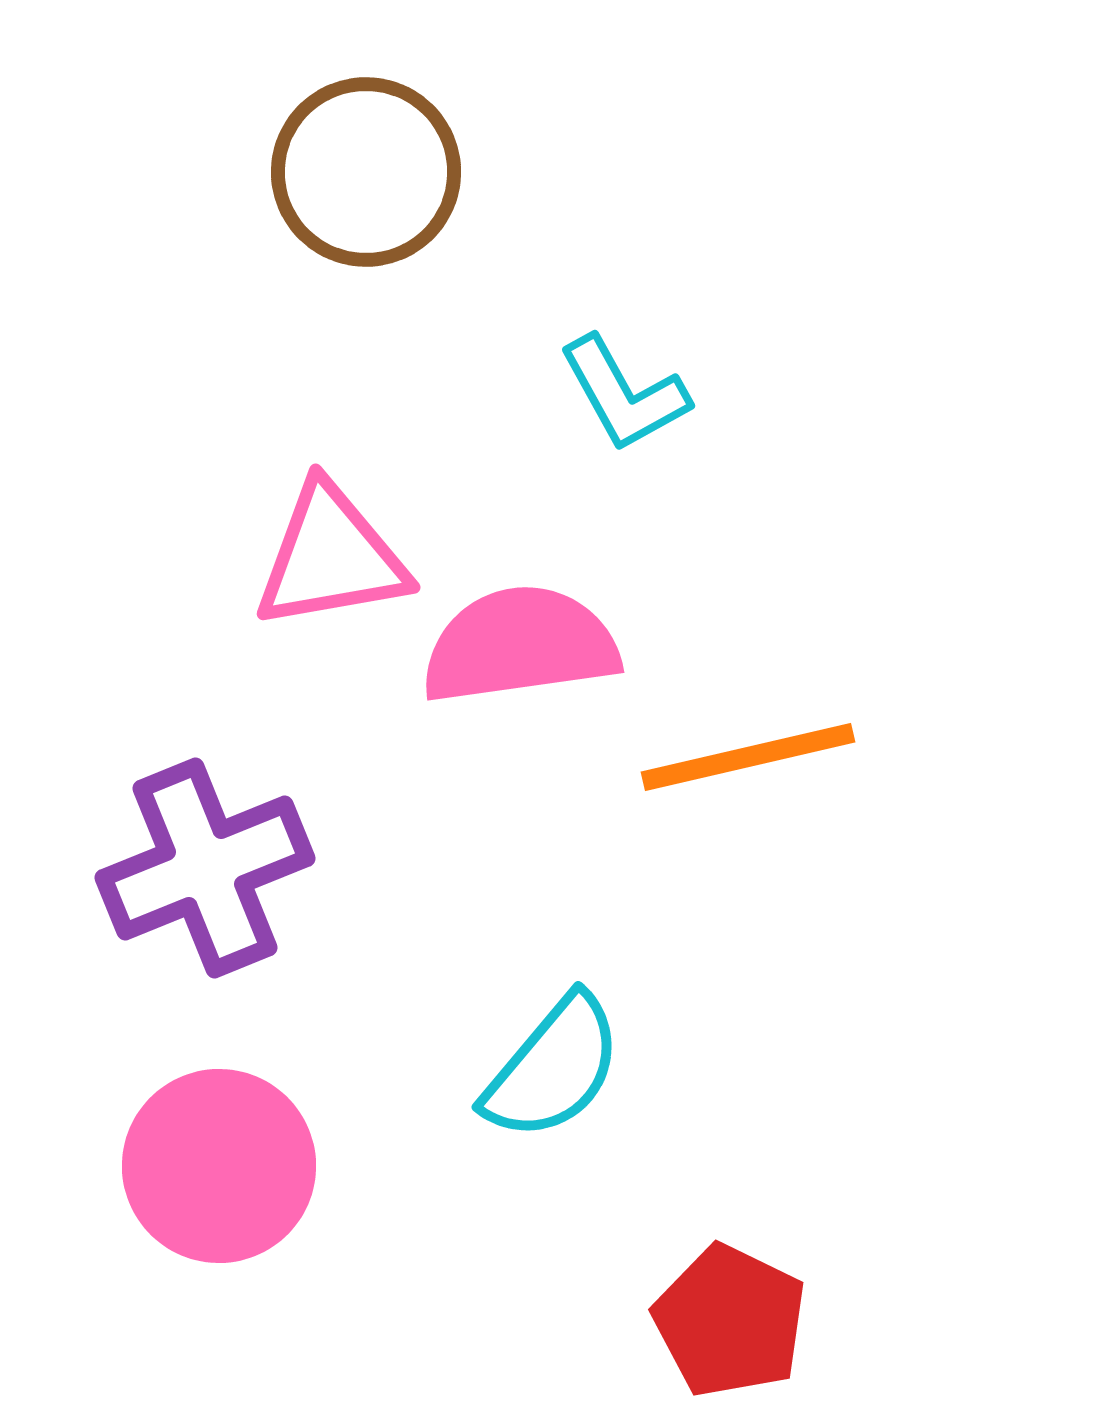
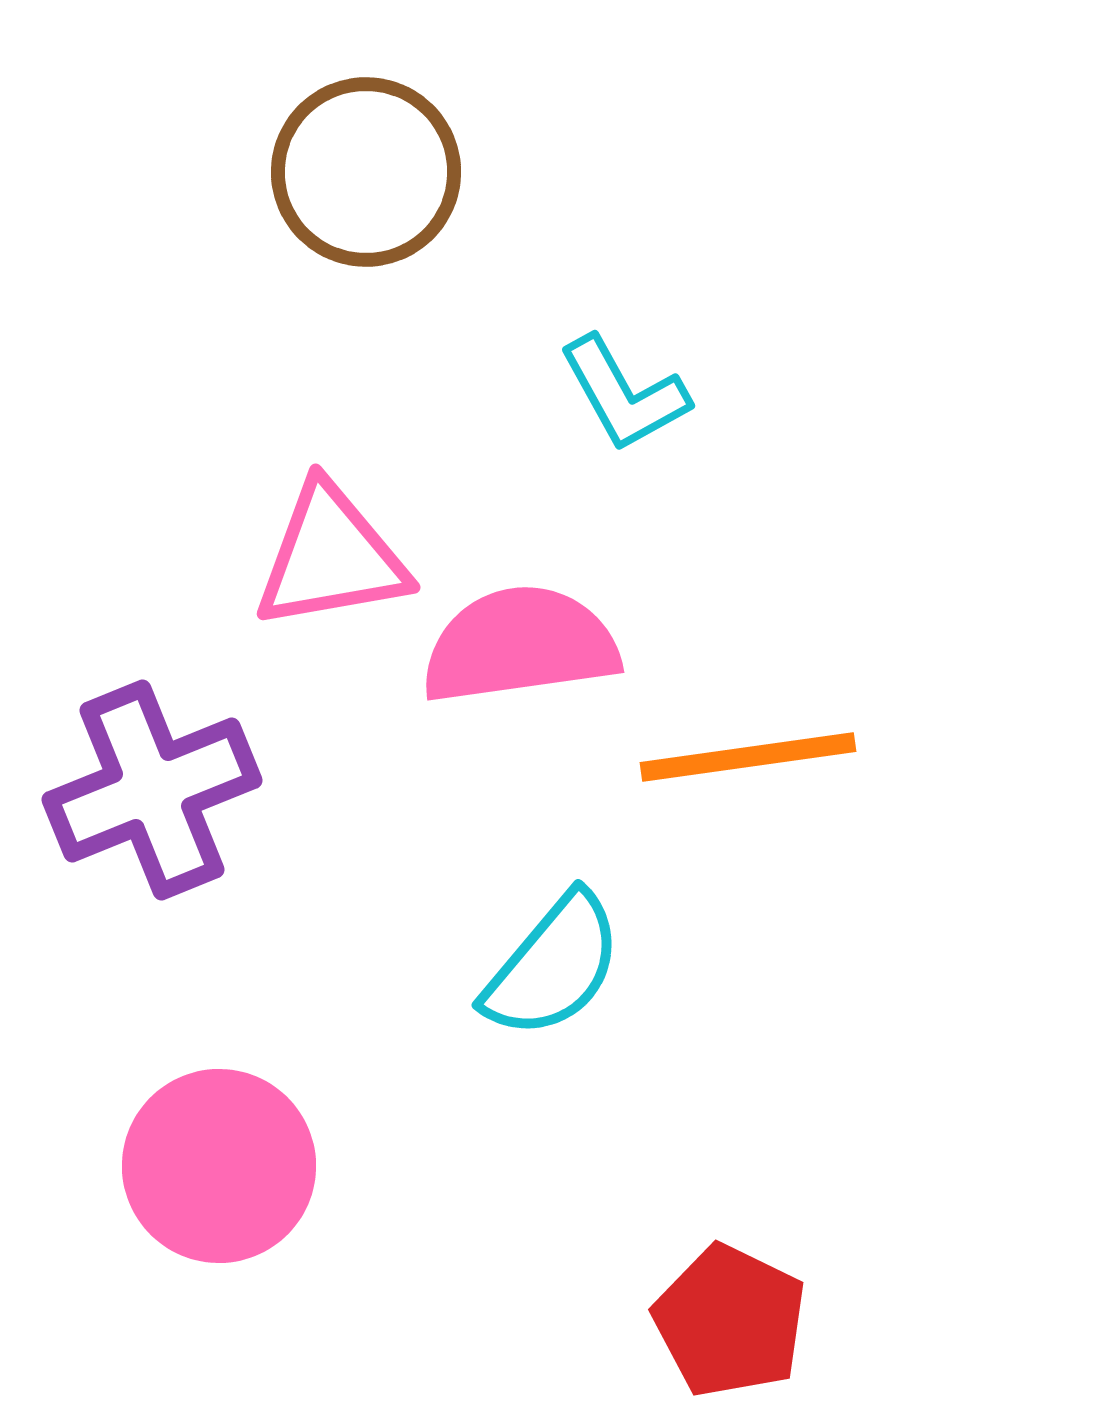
orange line: rotated 5 degrees clockwise
purple cross: moved 53 px left, 78 px up
cyan semicircle: moved 102 px up
